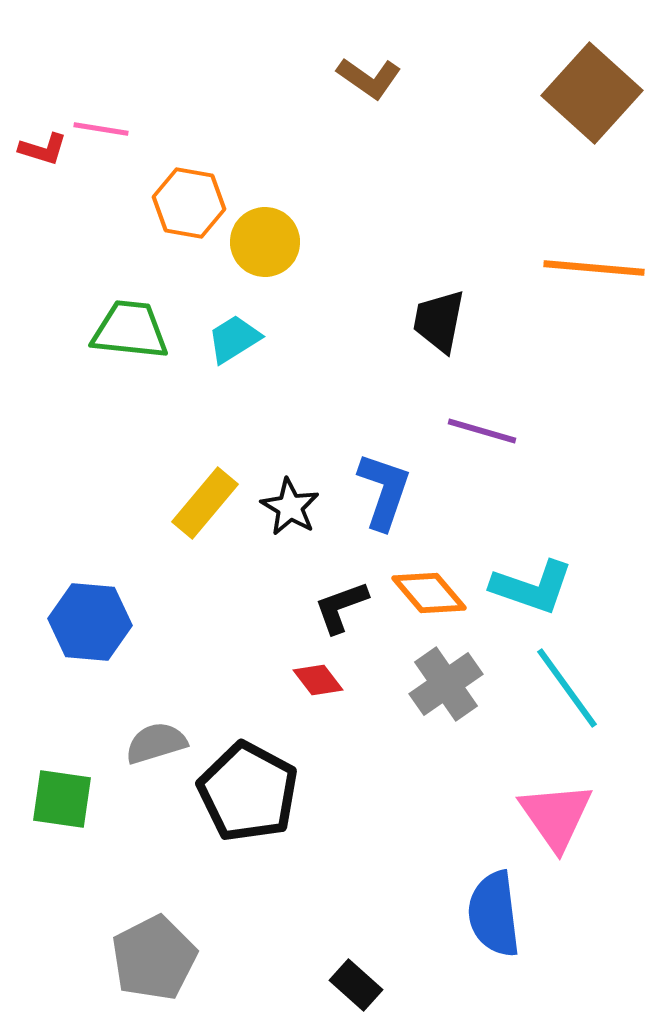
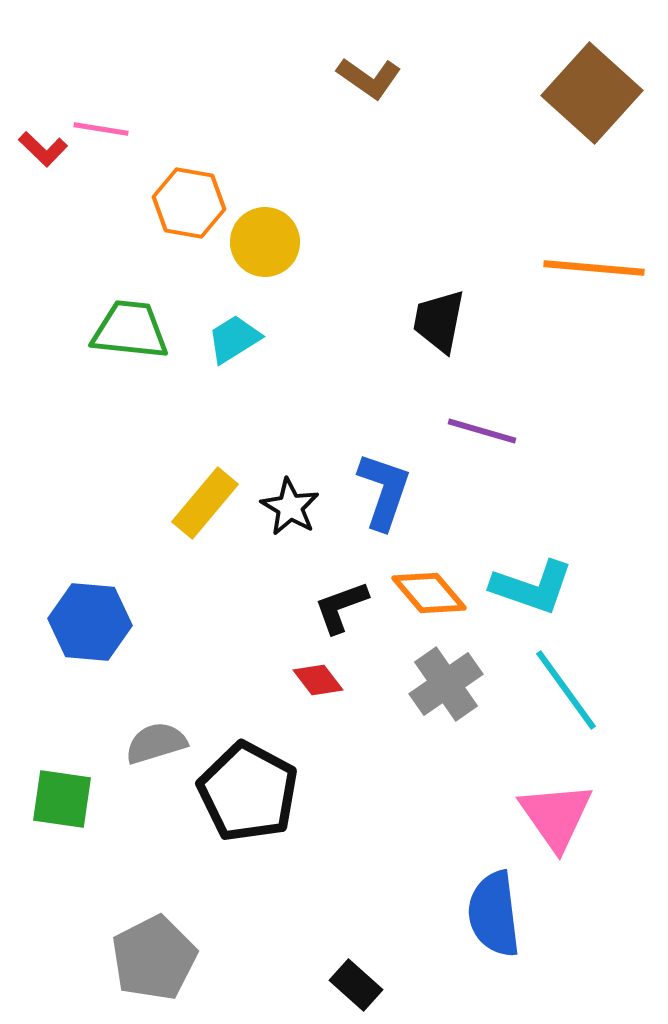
red L-shape: rotated 27 degrees clockwise
cyan line: moved 1 px left, 2 px down
